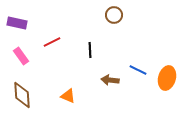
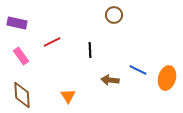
orange triangle: rotated 35 degrees clockwise
